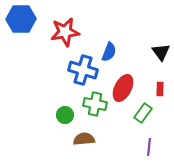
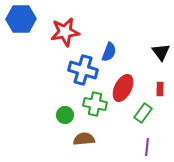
purple line: moved 2 px left
